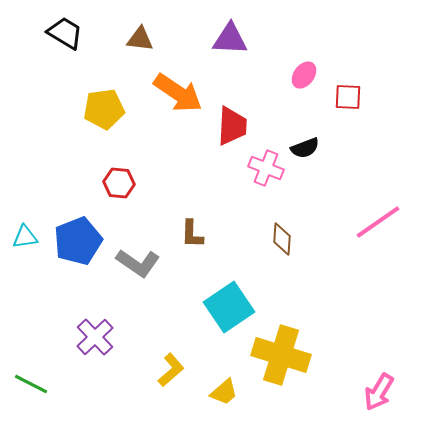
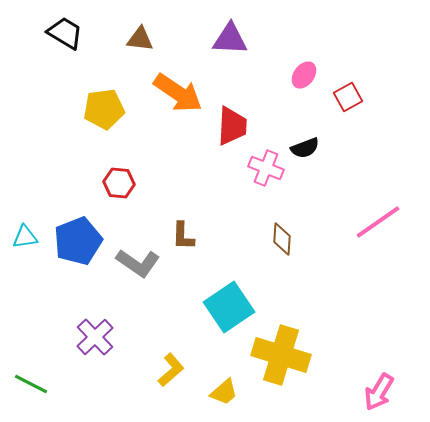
red square: rotated 32 degrees counterclockwise
brown L-shape: moved 9 px left, 2 px down
